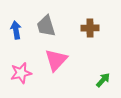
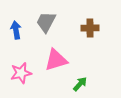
gray trapezoid: moved 4 px up; rotated 45 degrees clockwise
pink triangle: rotated 30 degrees clockwise
green arrow: moved 23 px left, 4 px down
